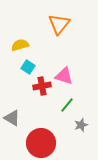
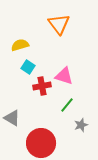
orange triangle: rotated 15 degrees counterclockwise
